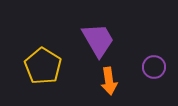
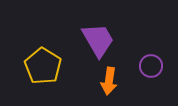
purple circle: moved 3 px left, 1 px up
orange arrow: rotated 16 degrees clockwise
